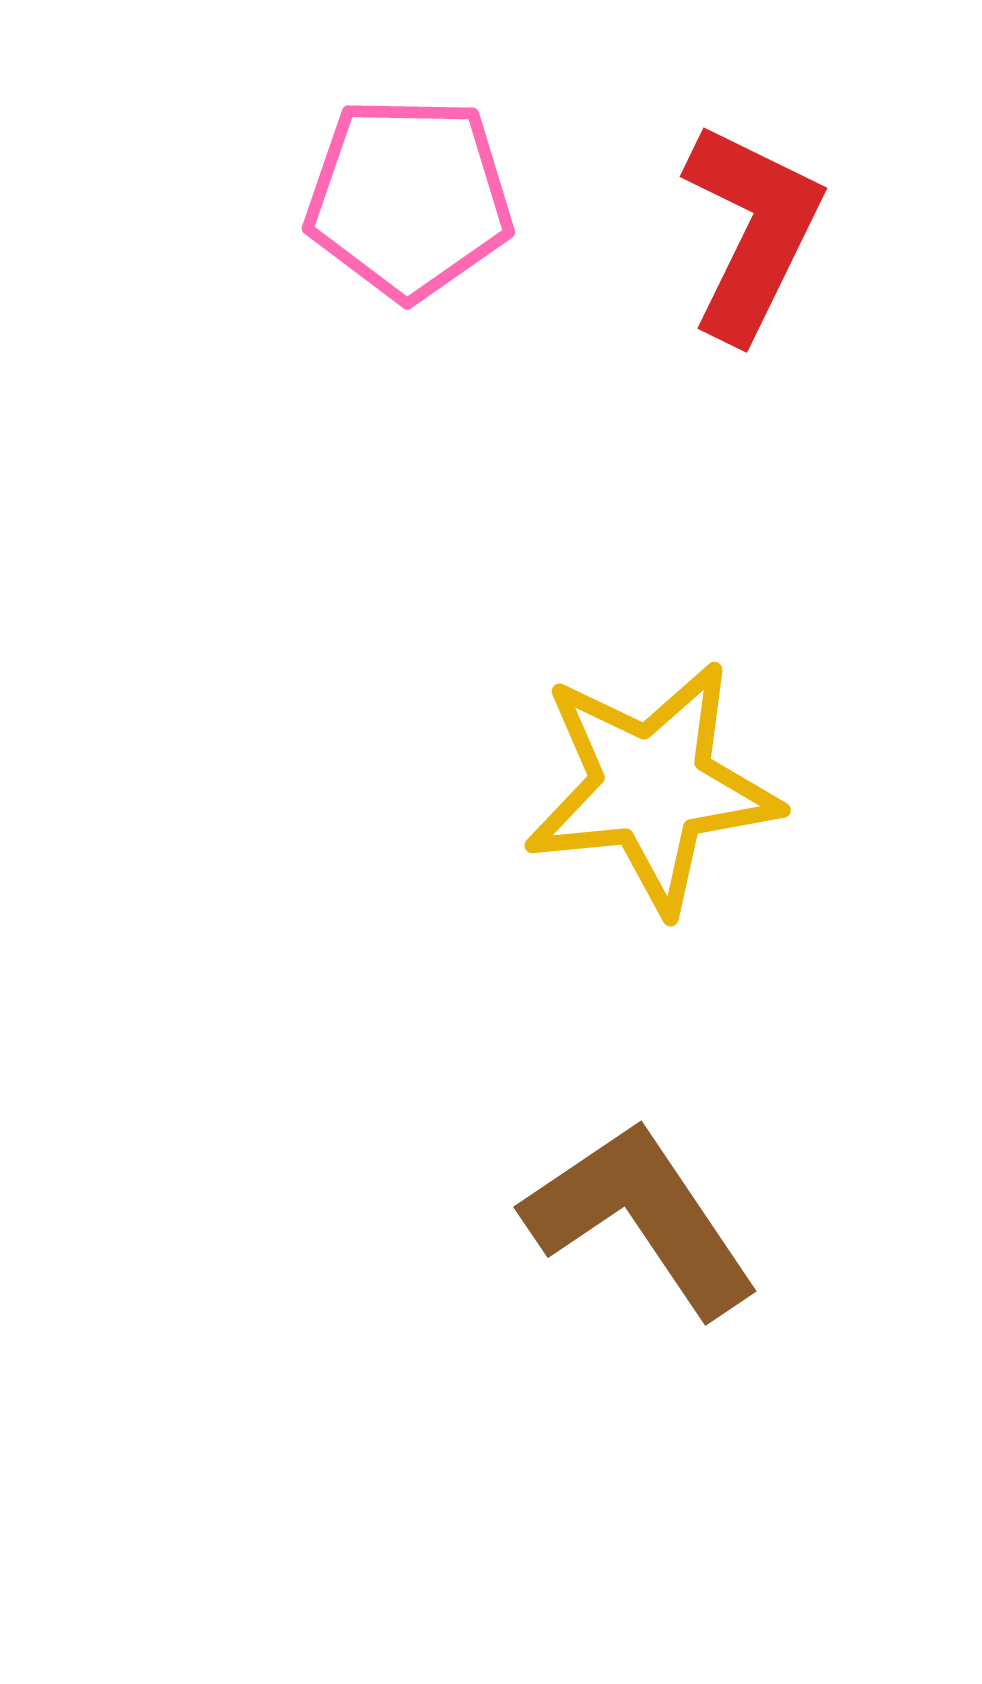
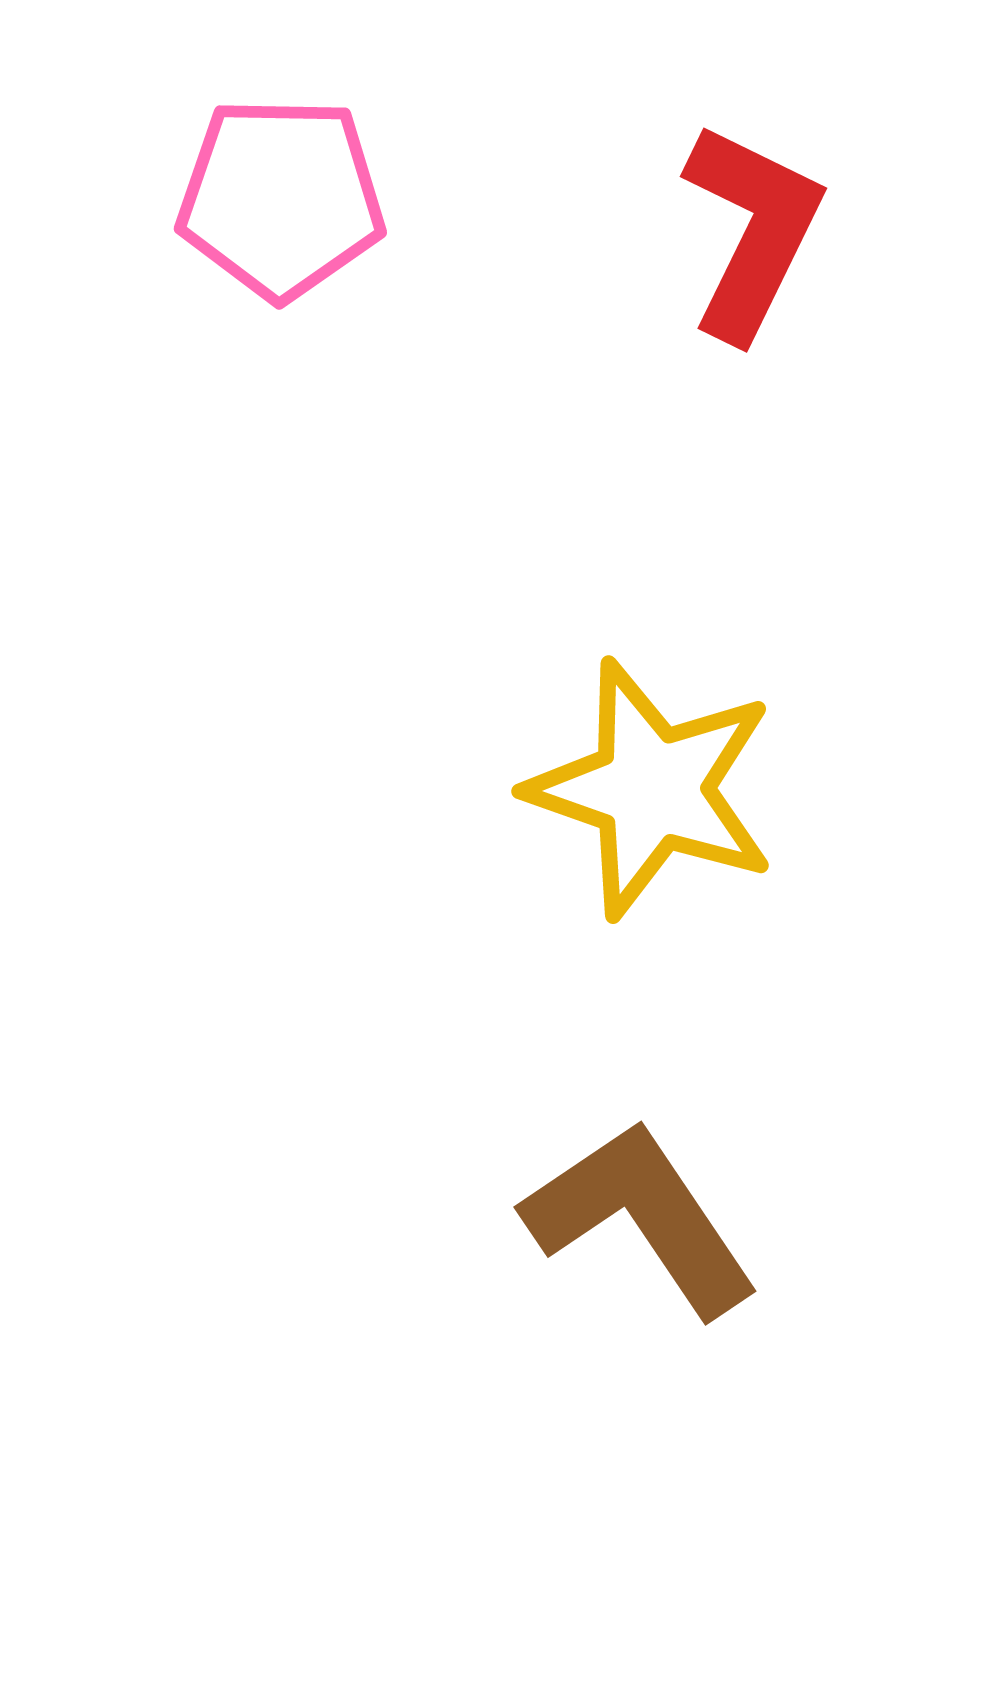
pink pentagon: moved 128 px left
yellow star: moved 2 px down; rotated 25 degrees clockwise
